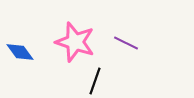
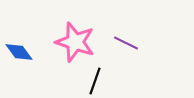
blue diamond: moved 1 px left
